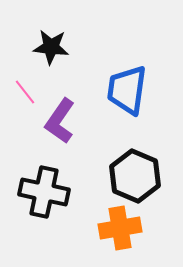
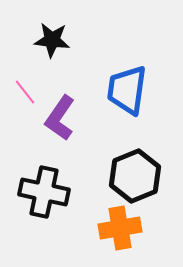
black star: moved 1 px right, 7 px up
purple L-shape: moved 3 px up
black hexagon: rotated 15 degrees clockwise
